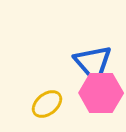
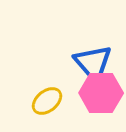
yellow ellipse: moved 3 px up
